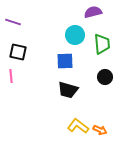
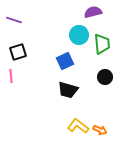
purple line: moved 1 px right, 2 px up
cyan circle: moved 4 px right
black square: rotated 30 degrees counterclockwise
blue square: rotated 24 degrees counterclockwise
